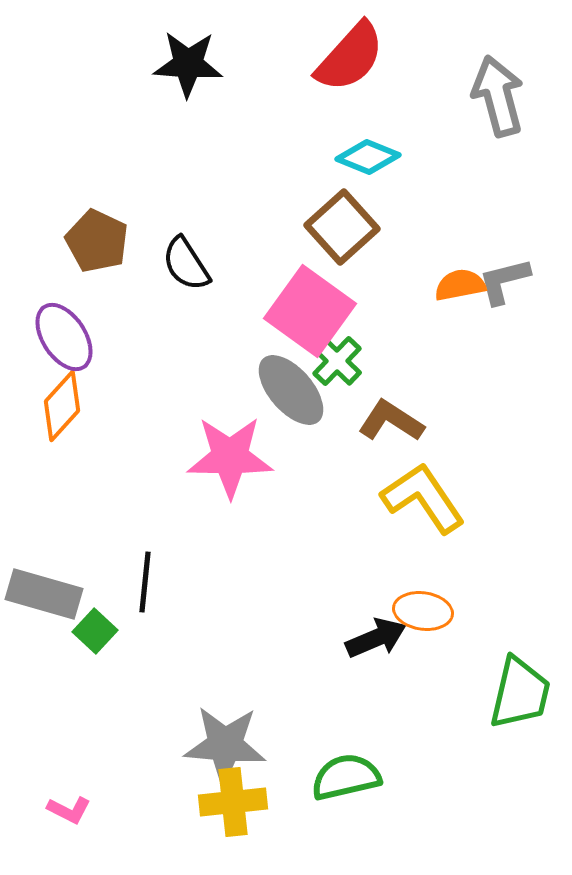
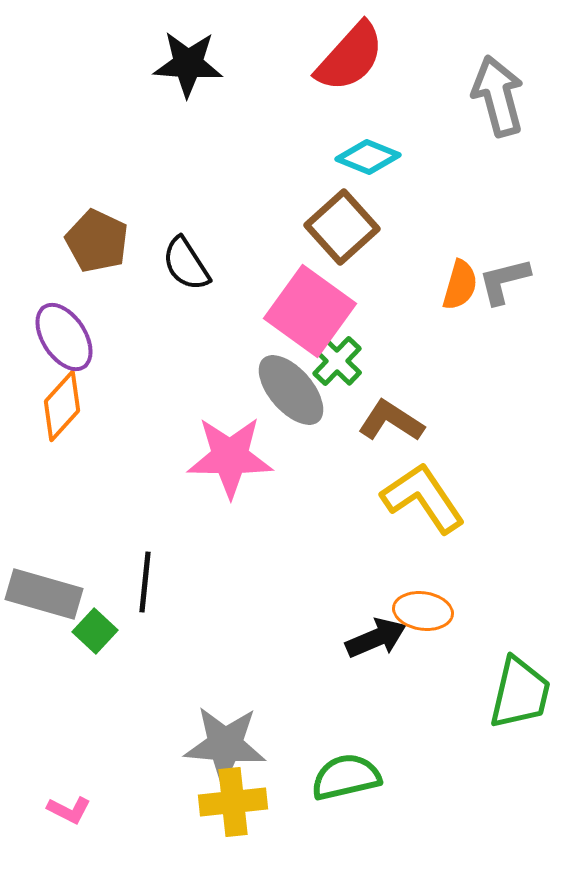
orange semicircle: rotated 117 degrees clockwise
